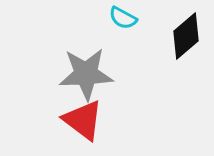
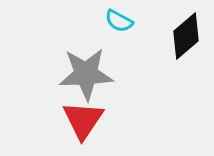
cyan semicircle: moved 4 px left, 3 px down
red triangle: rotated 27 degrees clockwise
